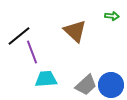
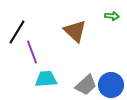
black line: moved 2 px left, 4 px up; rotated 20 degrees counterclockwise
